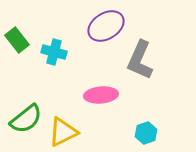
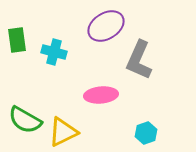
green rectangle: rotated 30 degrees clockwise
gray L-shape: moved 1 px left
green semicircle: moved 1 px left, 1 px down; rotated 68 degrees clockwise
